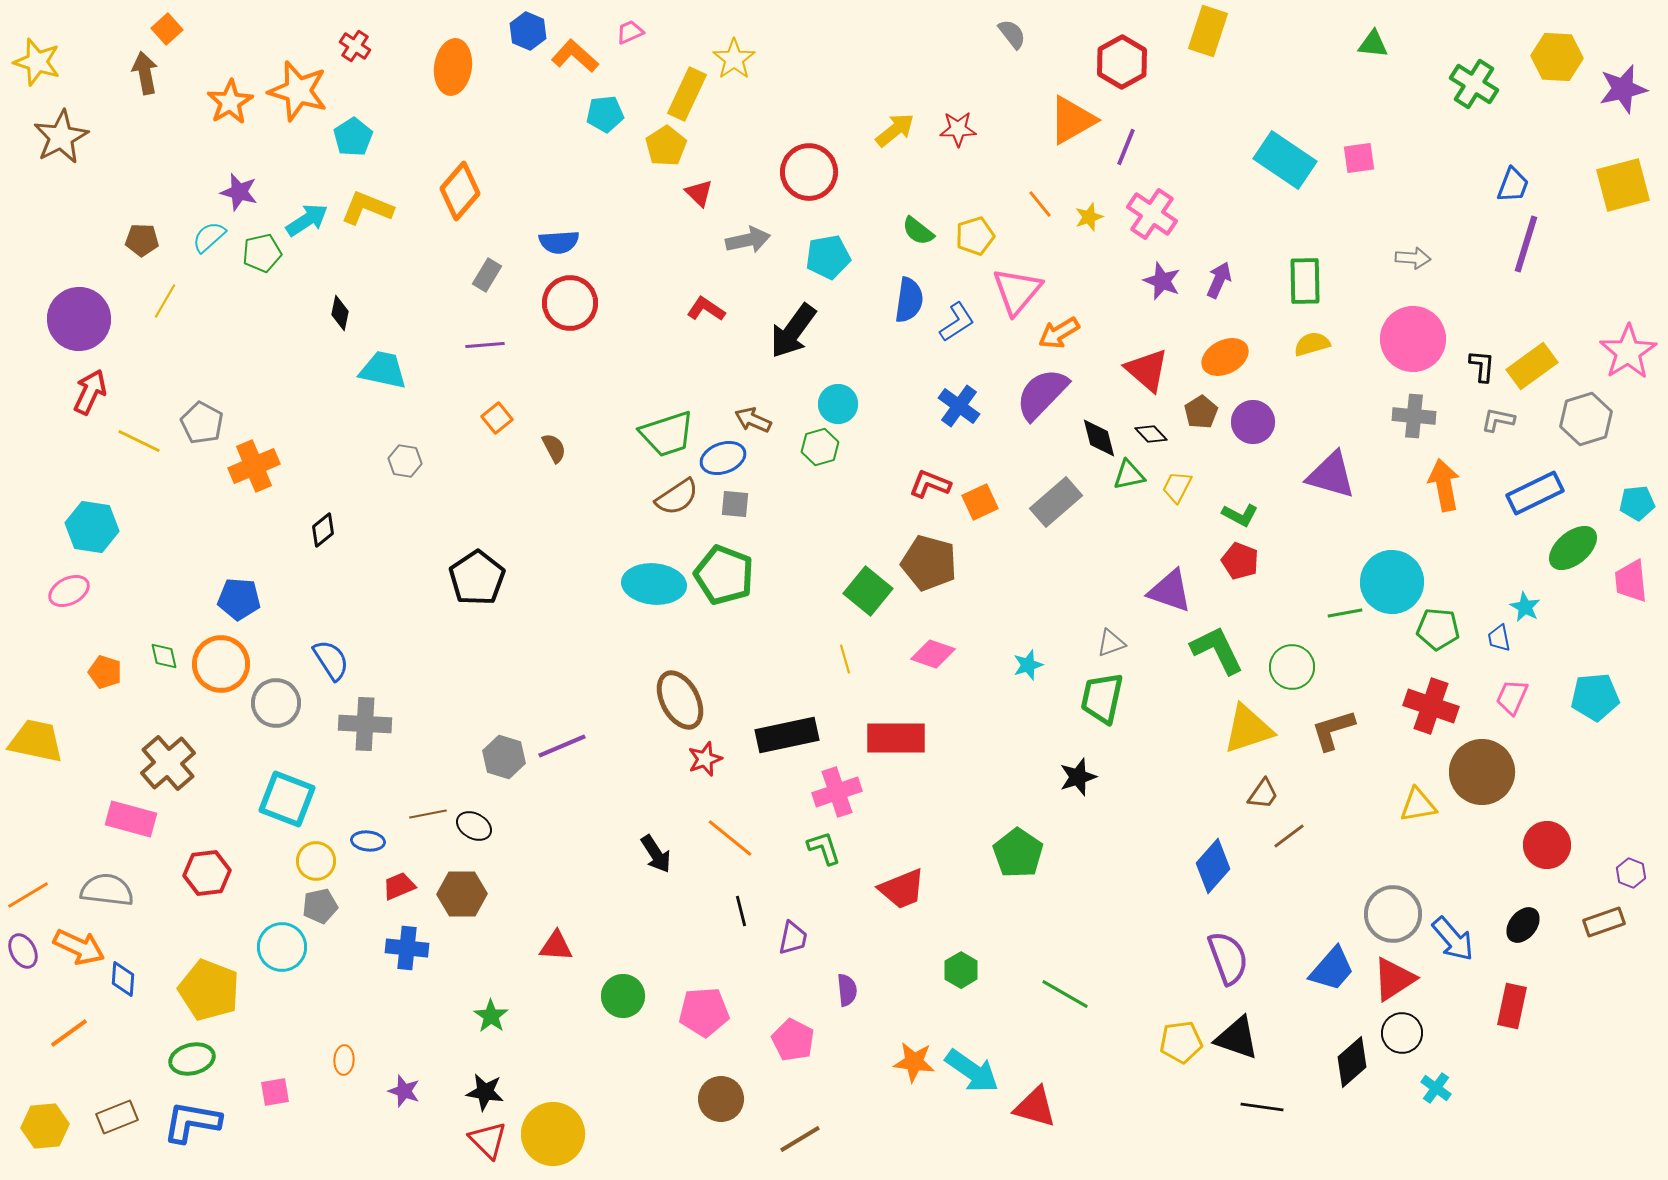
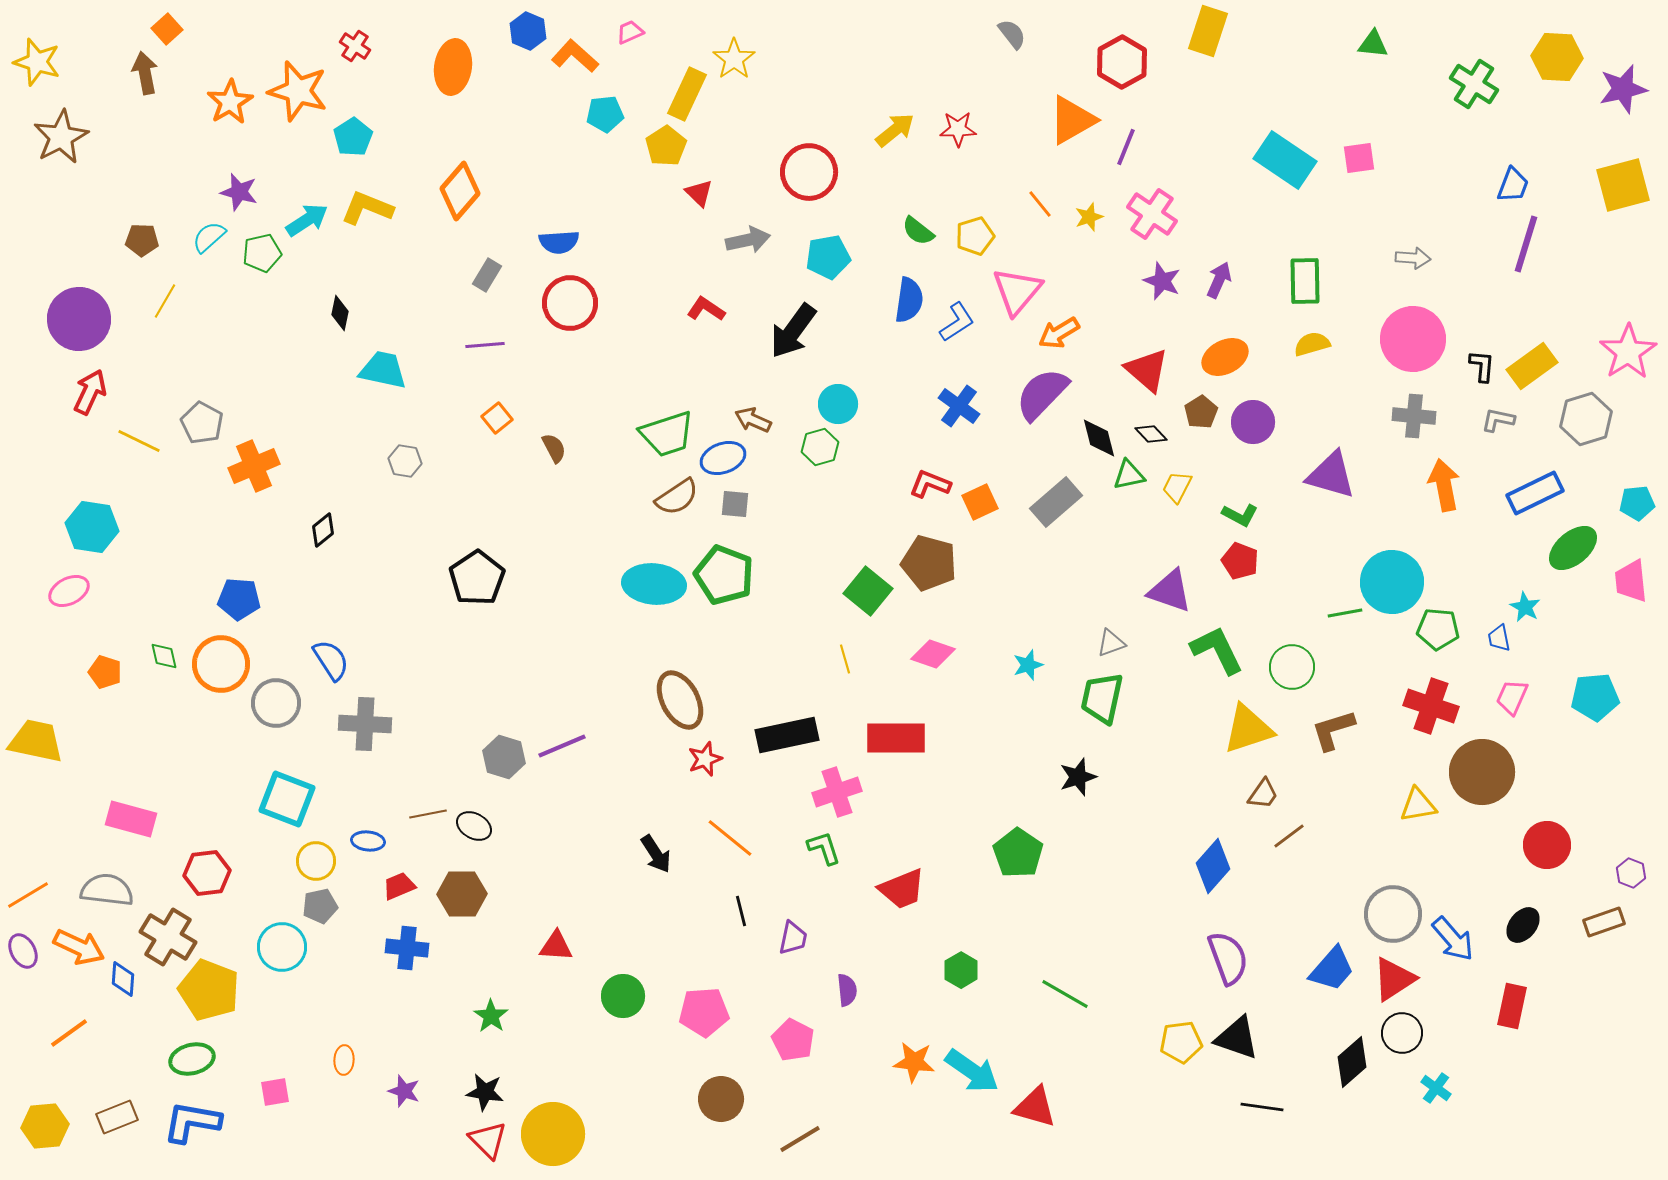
brown cross at (168, 763): moved 174 px down; rotated 18 degrees counterclockwise
